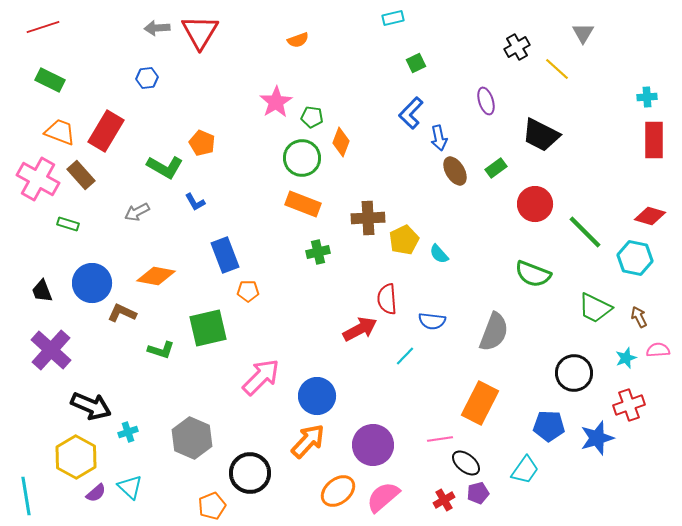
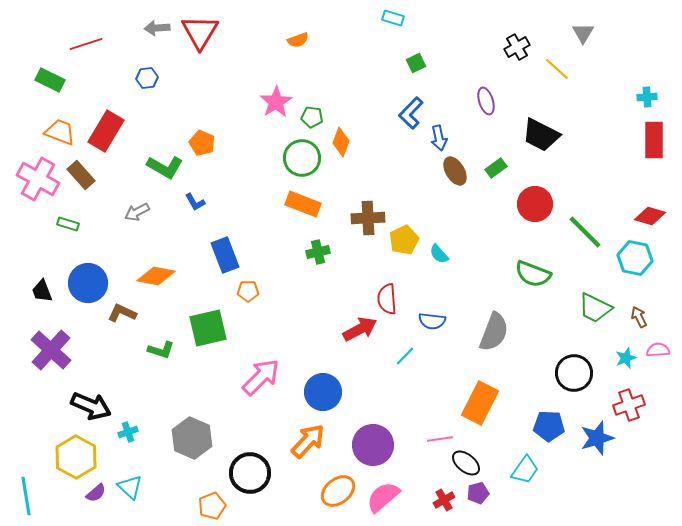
cyan rectangle at (393, 18): rotated 30 degrees clockwise
red line at (43, 27): moved 43 px right, 17 px down
blue circle at (92, 283): moved 4 px left
blue circle at (317, 396): moved 6 px right, 4 px up
